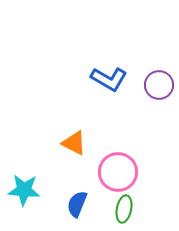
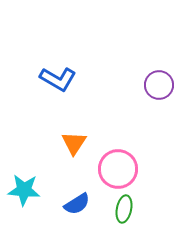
blue L-shape: moved 51 px left
orange triangle: rotated 36 degrees clockwise
pink circle: moved 3 px up
blue semicircle: rotated 144 degrees counterclockwise
